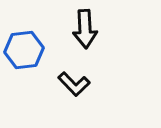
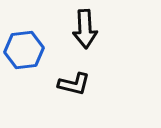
black L-shape: rotated 32 degrees counterclockwise
